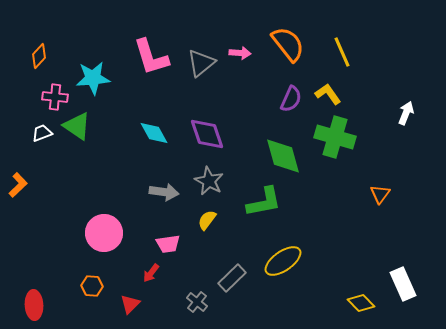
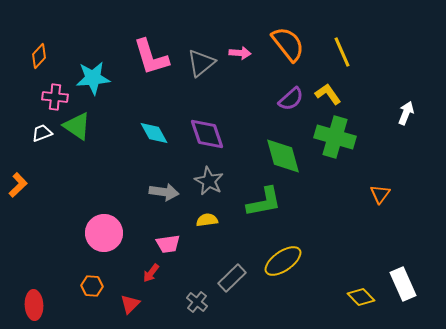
purple semicircle: rotated 24 degrees clockwise
yellow semicircle: rotated 45 degrees clockwise
yellow diamond: moved 6 px up
